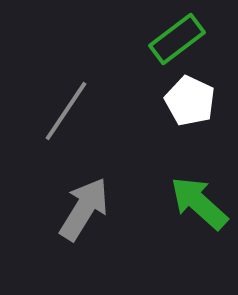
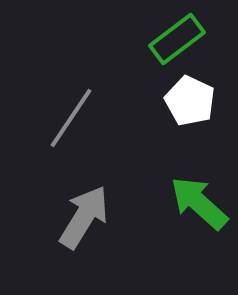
gray line: moved 5 px right, 7 px down
gray arrow: moved 8 px down
